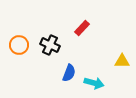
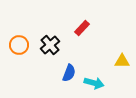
black cross: rotated 24 degrees clockwise
